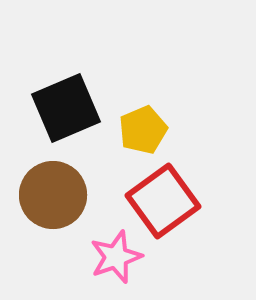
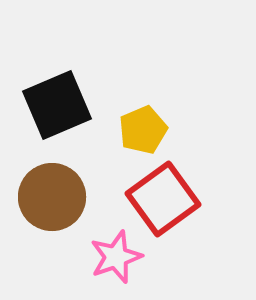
black square: moved 9 px left, 3 px up
brown circle: moved 1 px left, 2 px down
red square: moved 2 px up
